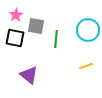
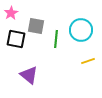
pink star: moved 5 px left, 2 px up
cyan circle: moved 7 px left
black square: moved 1 px right, 1 px down
yellow line: moved 2 px right, 5 px up
